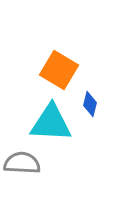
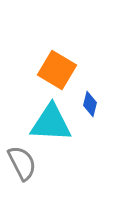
orange square: moved 2 px left
gray semicircle: rotated 60 degrees clockwise
